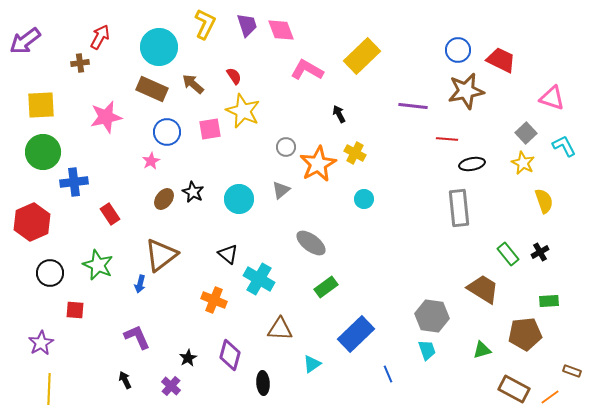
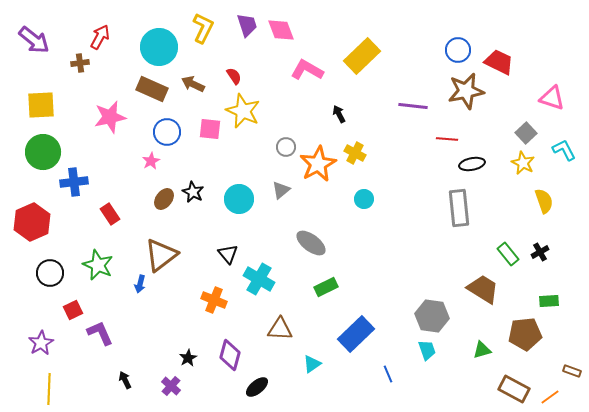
yellow L-shape at (205, 24): moved 2 px left, 4 px down
purple arrow at (25, 41): moved 9 px right, 1 px up; rotated 104 degrees counterclockwise
red trapezoid at (501, 60): moved 2 px left, 2 px down
brown arrow at (193, 84): rotated 15 degrees counterclockwise
pink star at (106, 117): moved 4 px right
pink square at (210, 129): rotated 15 degrees clockwise
cyan L-shape at (564, 146): moved 4 px down
black triangle at (228, 254): rotated 10 degrees clockwise
green rectangle at (326, 287): rotated 10 degrees clockwise
red square at (75, 310): moved 2 px left; rotated 30 degrees counterclockwise
purple L-shape at (137, 337): moved 37 px left, 4 px up
black ellipse at (263, 383): moved 6 px left, 4 px down; rotated 55 degrees clockwise
